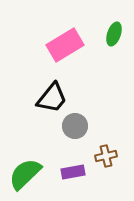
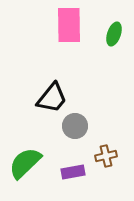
pink rectangle: moved 4 px right, 20 px up; rotated 60 degrees counterclockwise
green semicircle: moved 11 px up
